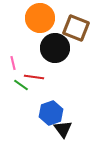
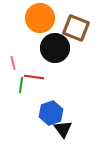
green line: rotated 63 degrees clockwise
